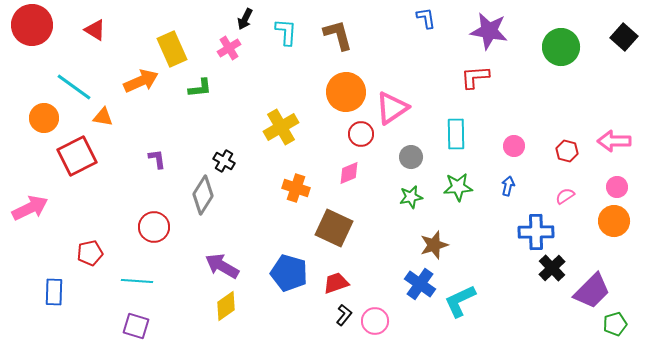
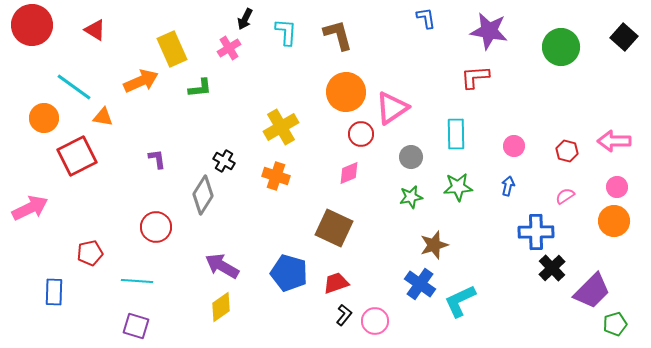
orange cross at (296, 188): moved 20 px left, 12 px up
red circle at (154, 227): moved 2 px right
yellow diamond at (226, 306): moved 5 px left, 1 px down
